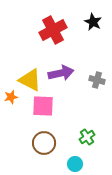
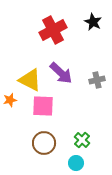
purple arrow: rotated 55 degrees clockwise
gray cross: rotated 28 degrees counterclockwise
orange star: moved 1 px left, 3 px down
green cross: moved 5 px left, 3 px down; rotated 14 degrees counterclockwise
cyan circle: moved 1 px right, 1 px up
